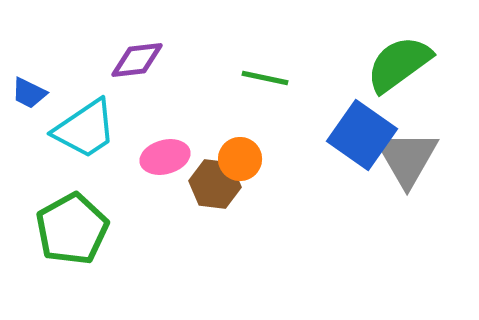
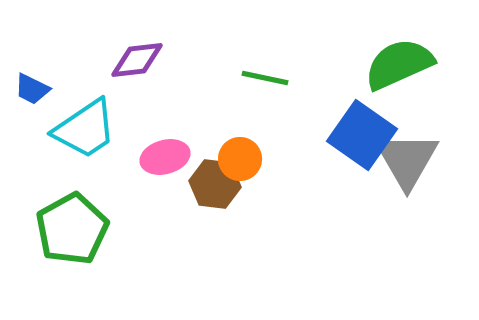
green semicircle: rotated 12 degrees clockwise
blue trapezoid: moved 3 px right, 4 px up
gray triangle: moved 2 px down
